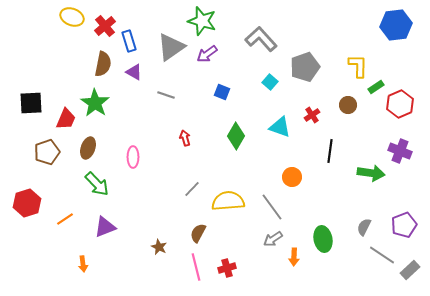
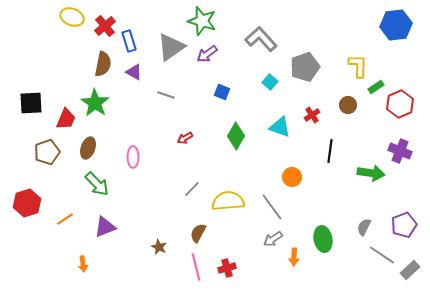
red arrow at (185, 138): rotated 105 degrees counterclockwise
